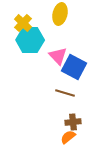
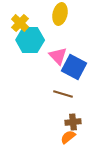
yellow cross: moved 3 px left
brown line: moved 2 px left, 1 px down
